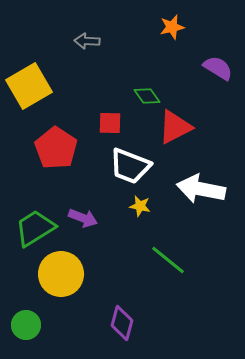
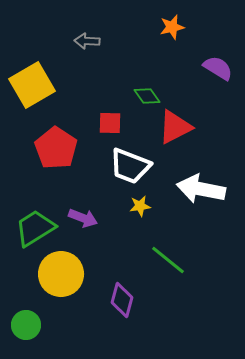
yellow square: moved 3 px right, 1 px up
yellow star: rotated 20 degrees counterclockwise
purple diamond: moved 23 px up
